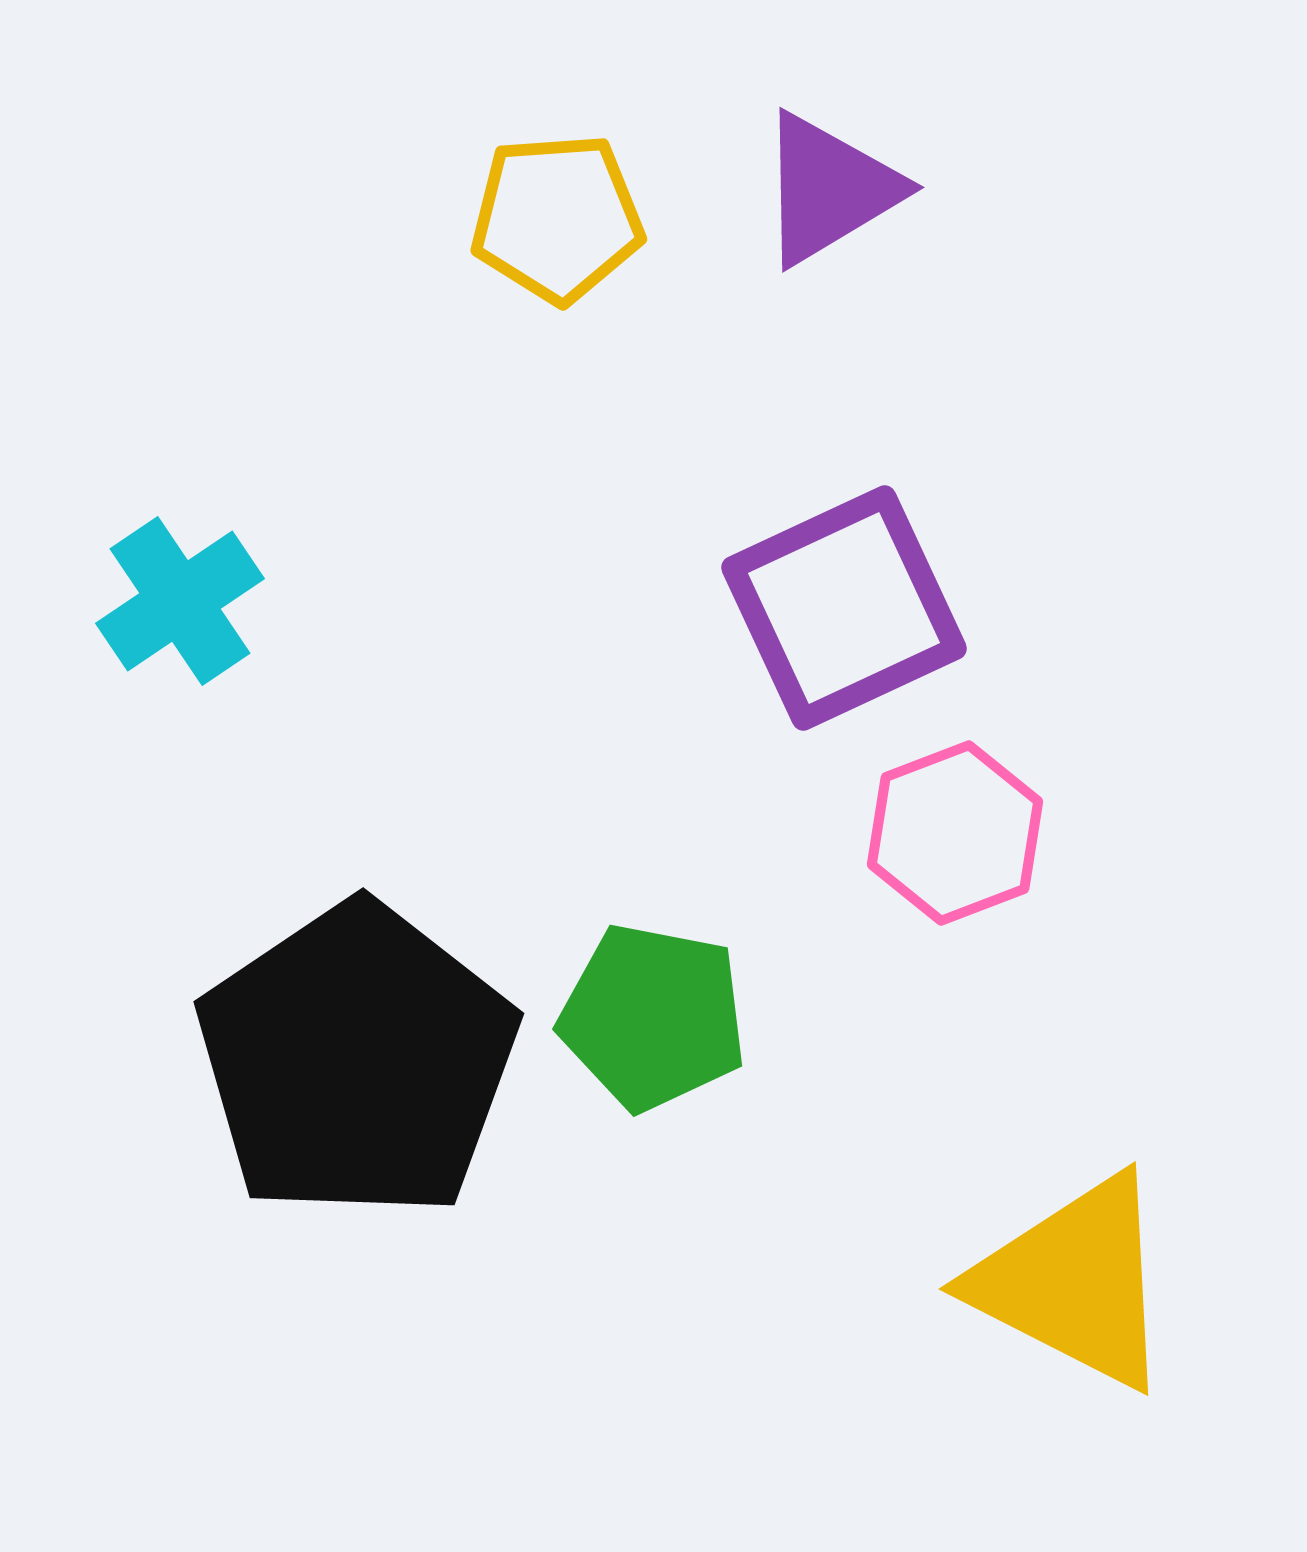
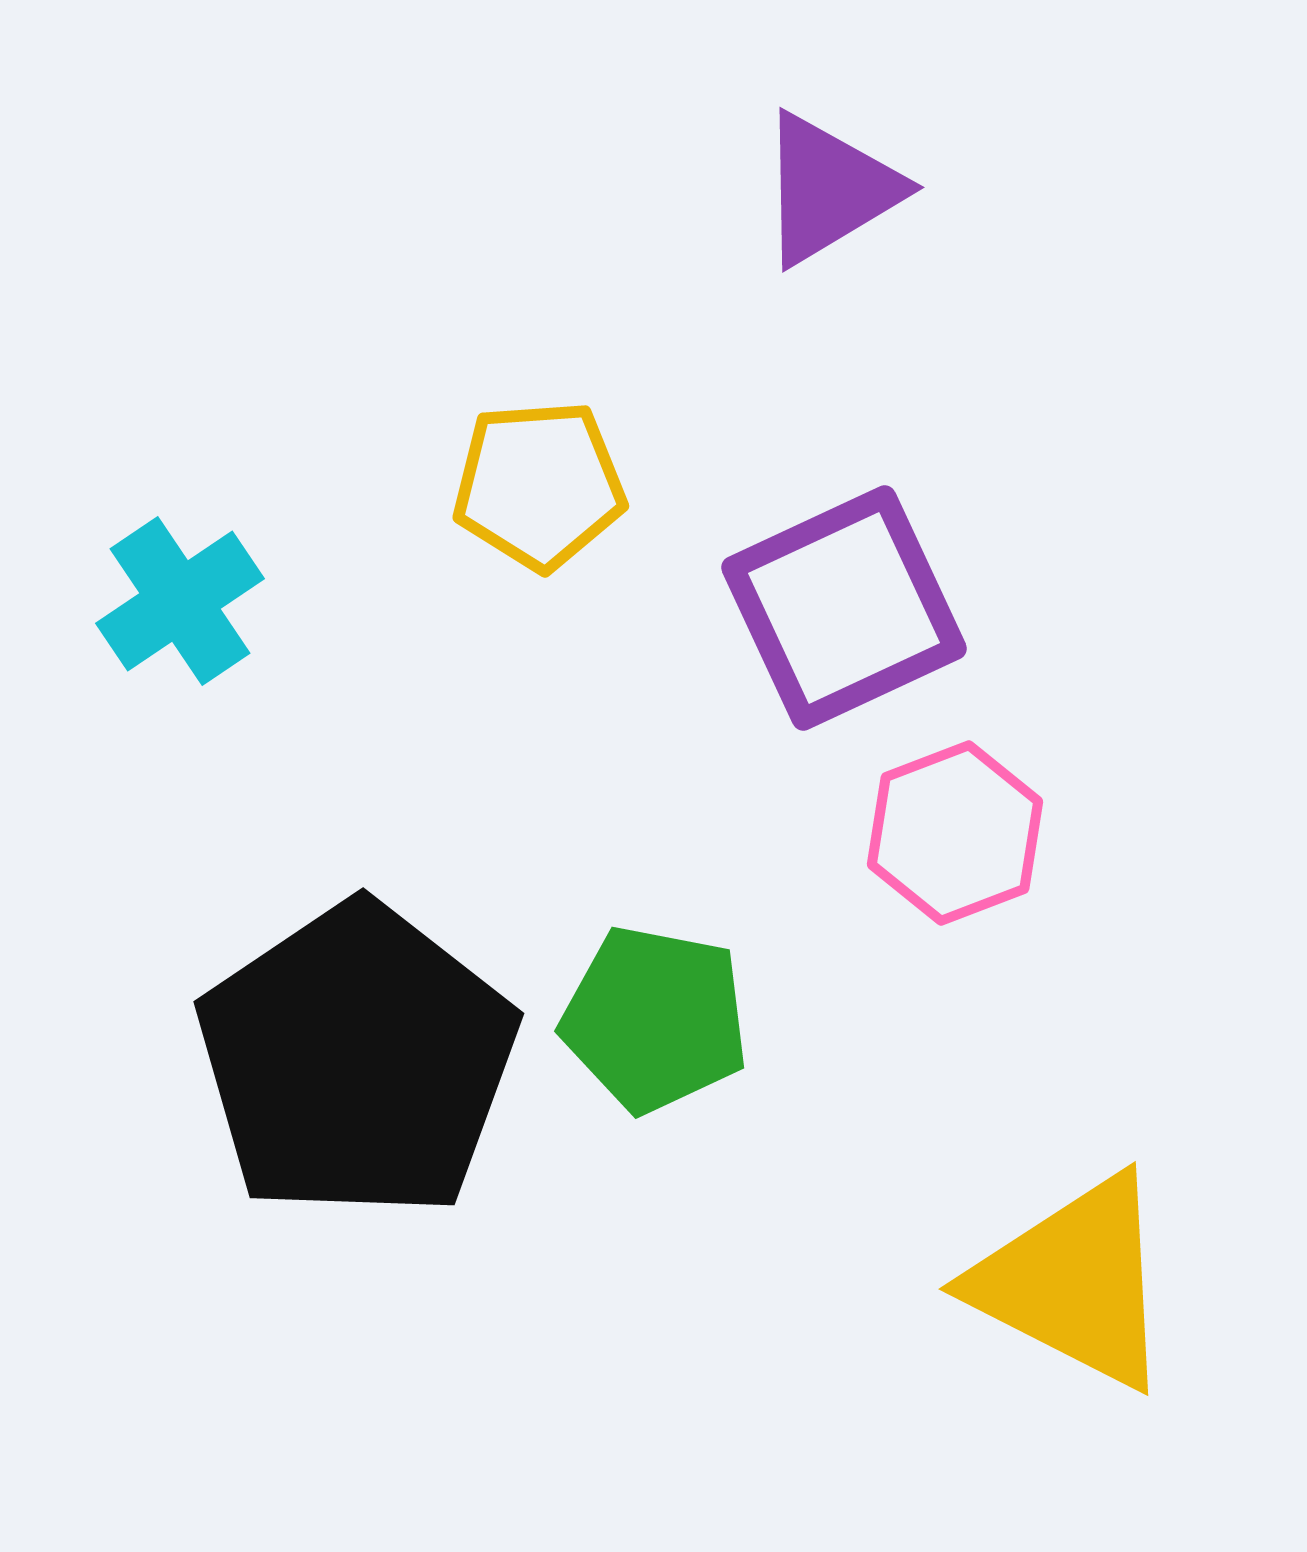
yellow pentagon: moved 18 px left, 267 px down
green pentagon: moved 2 px right, 2 px down
